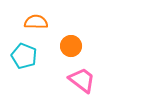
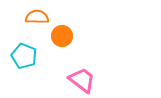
orange semicircle: moved 1 px right, 5 px up
orange circle: moved 9 px left, 10 px up
